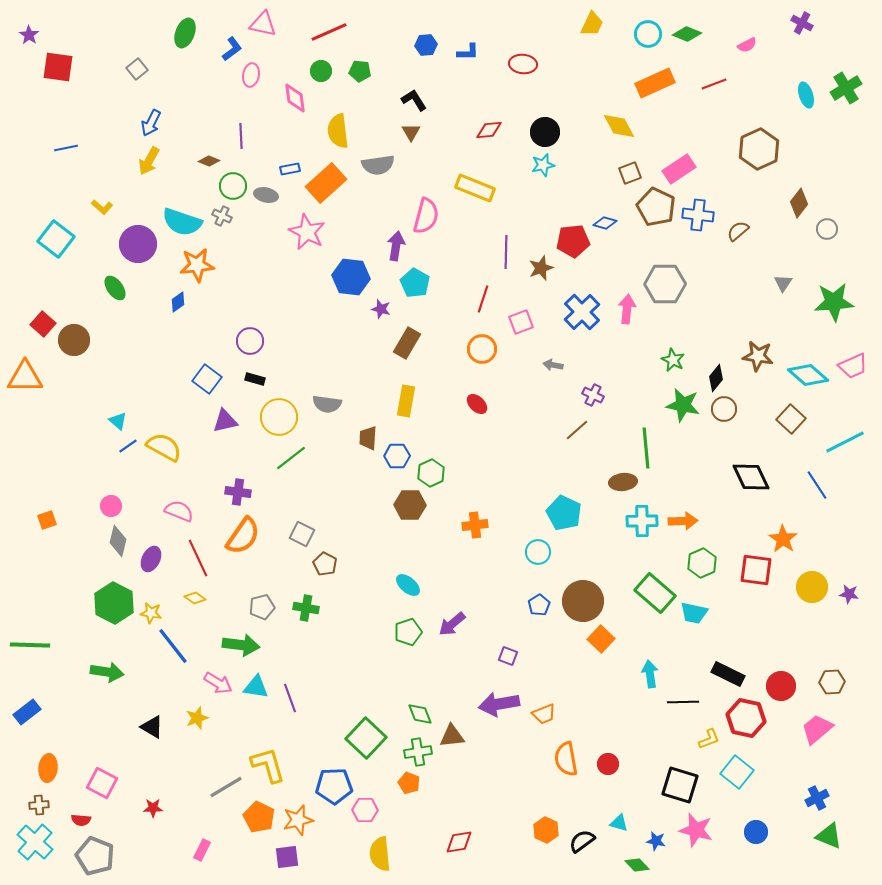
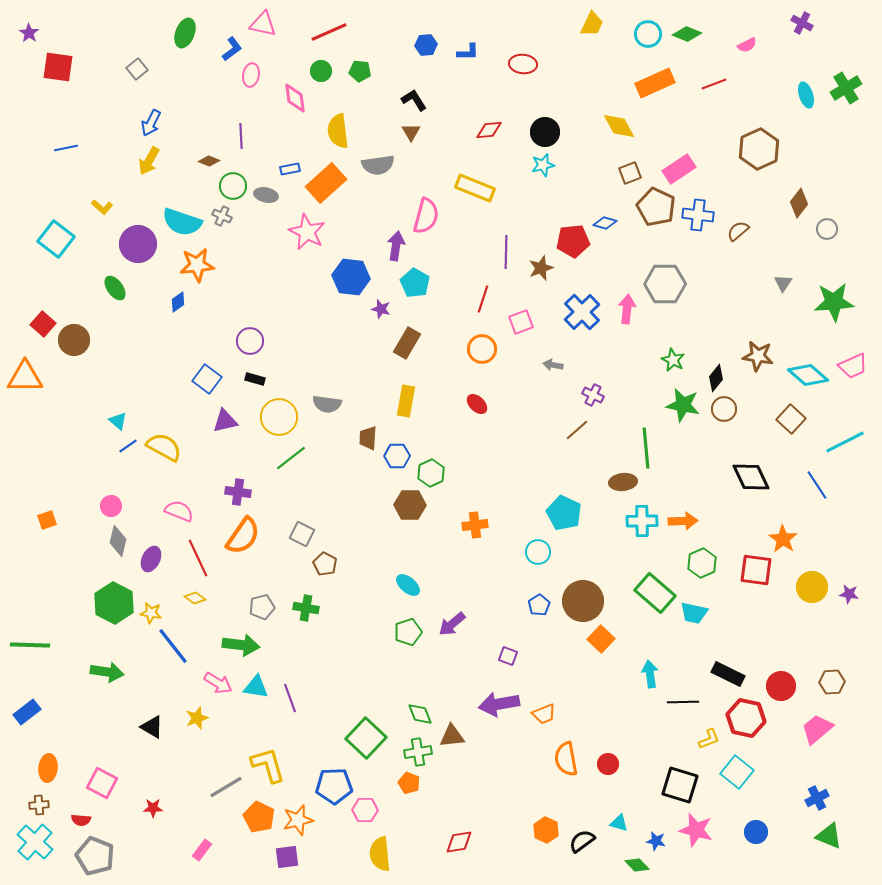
purple star at (29, 35): moved 2 px up
pink rectangle at (202, 850): rotated 10 degrees clockwise
